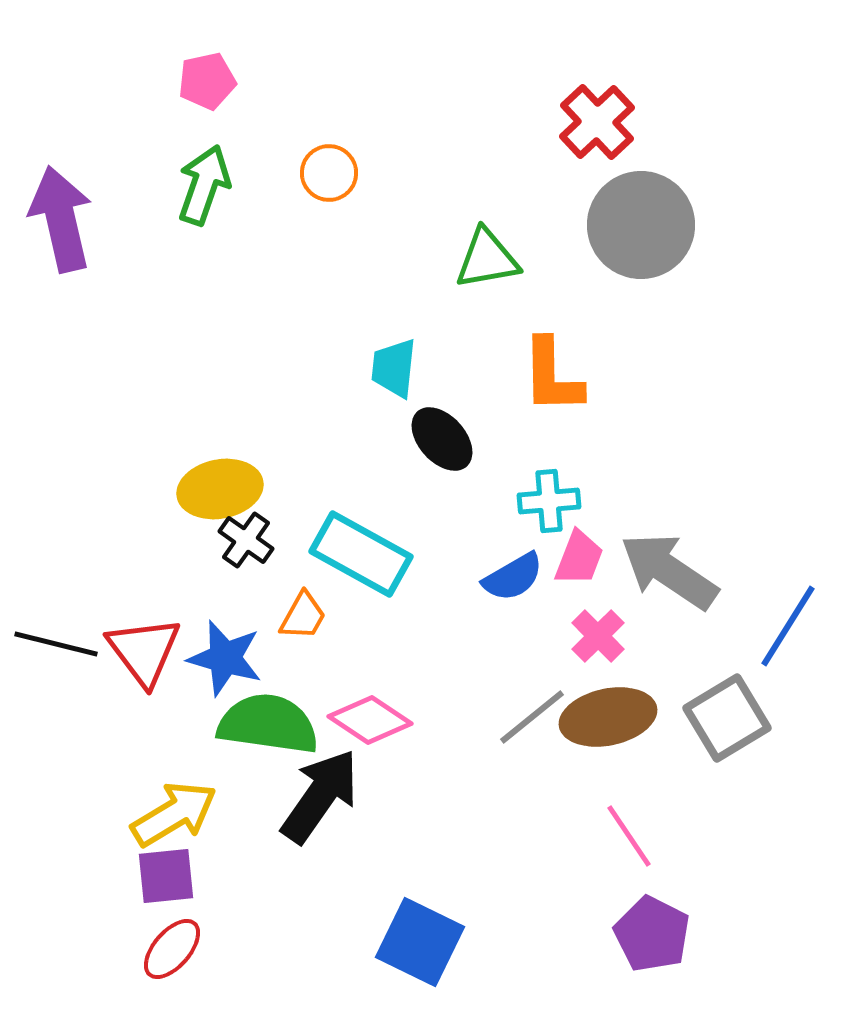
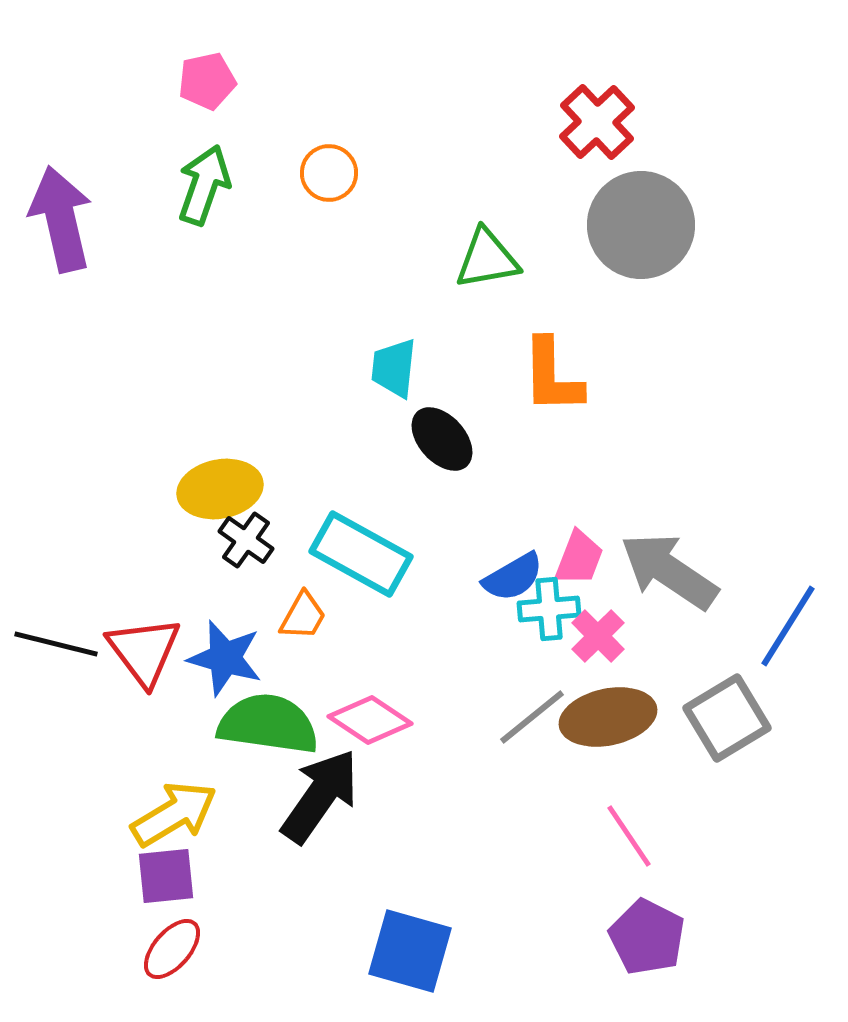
cyan cross: moved 108 px down
purple pentagon: moved 5 px left, 3 px down
blue square: moved 10 px left, 9 px down; rotated 10 degrees counterclockwise
